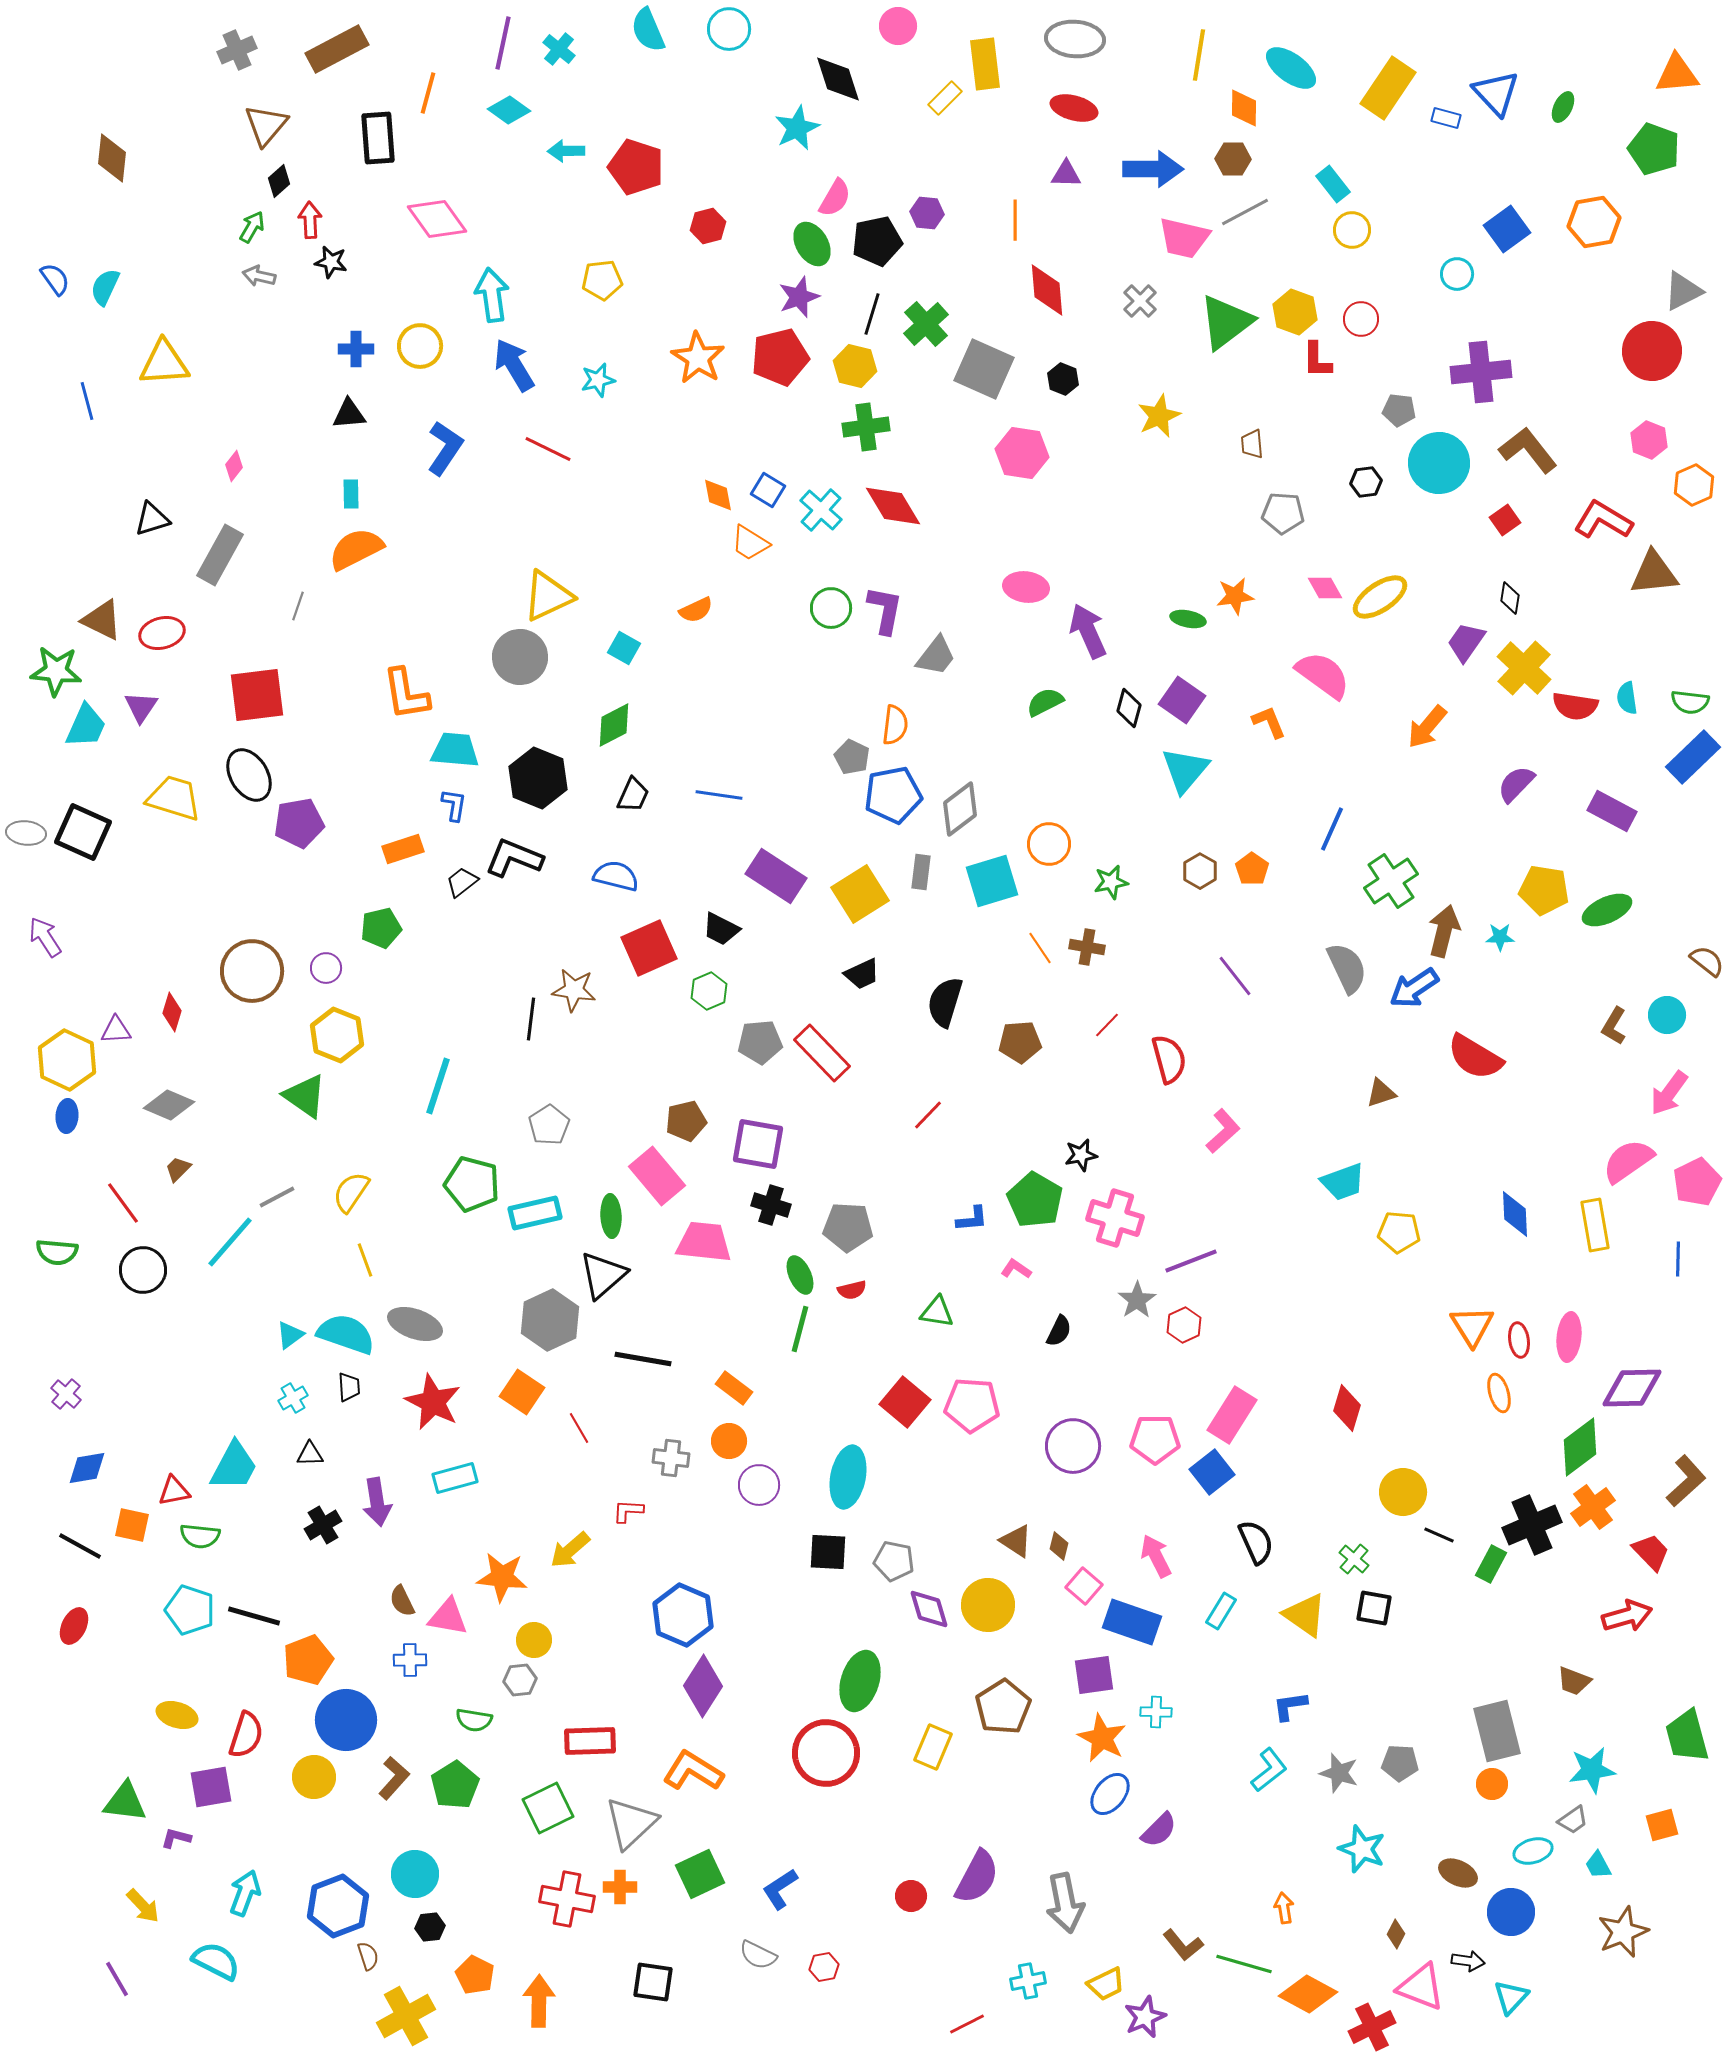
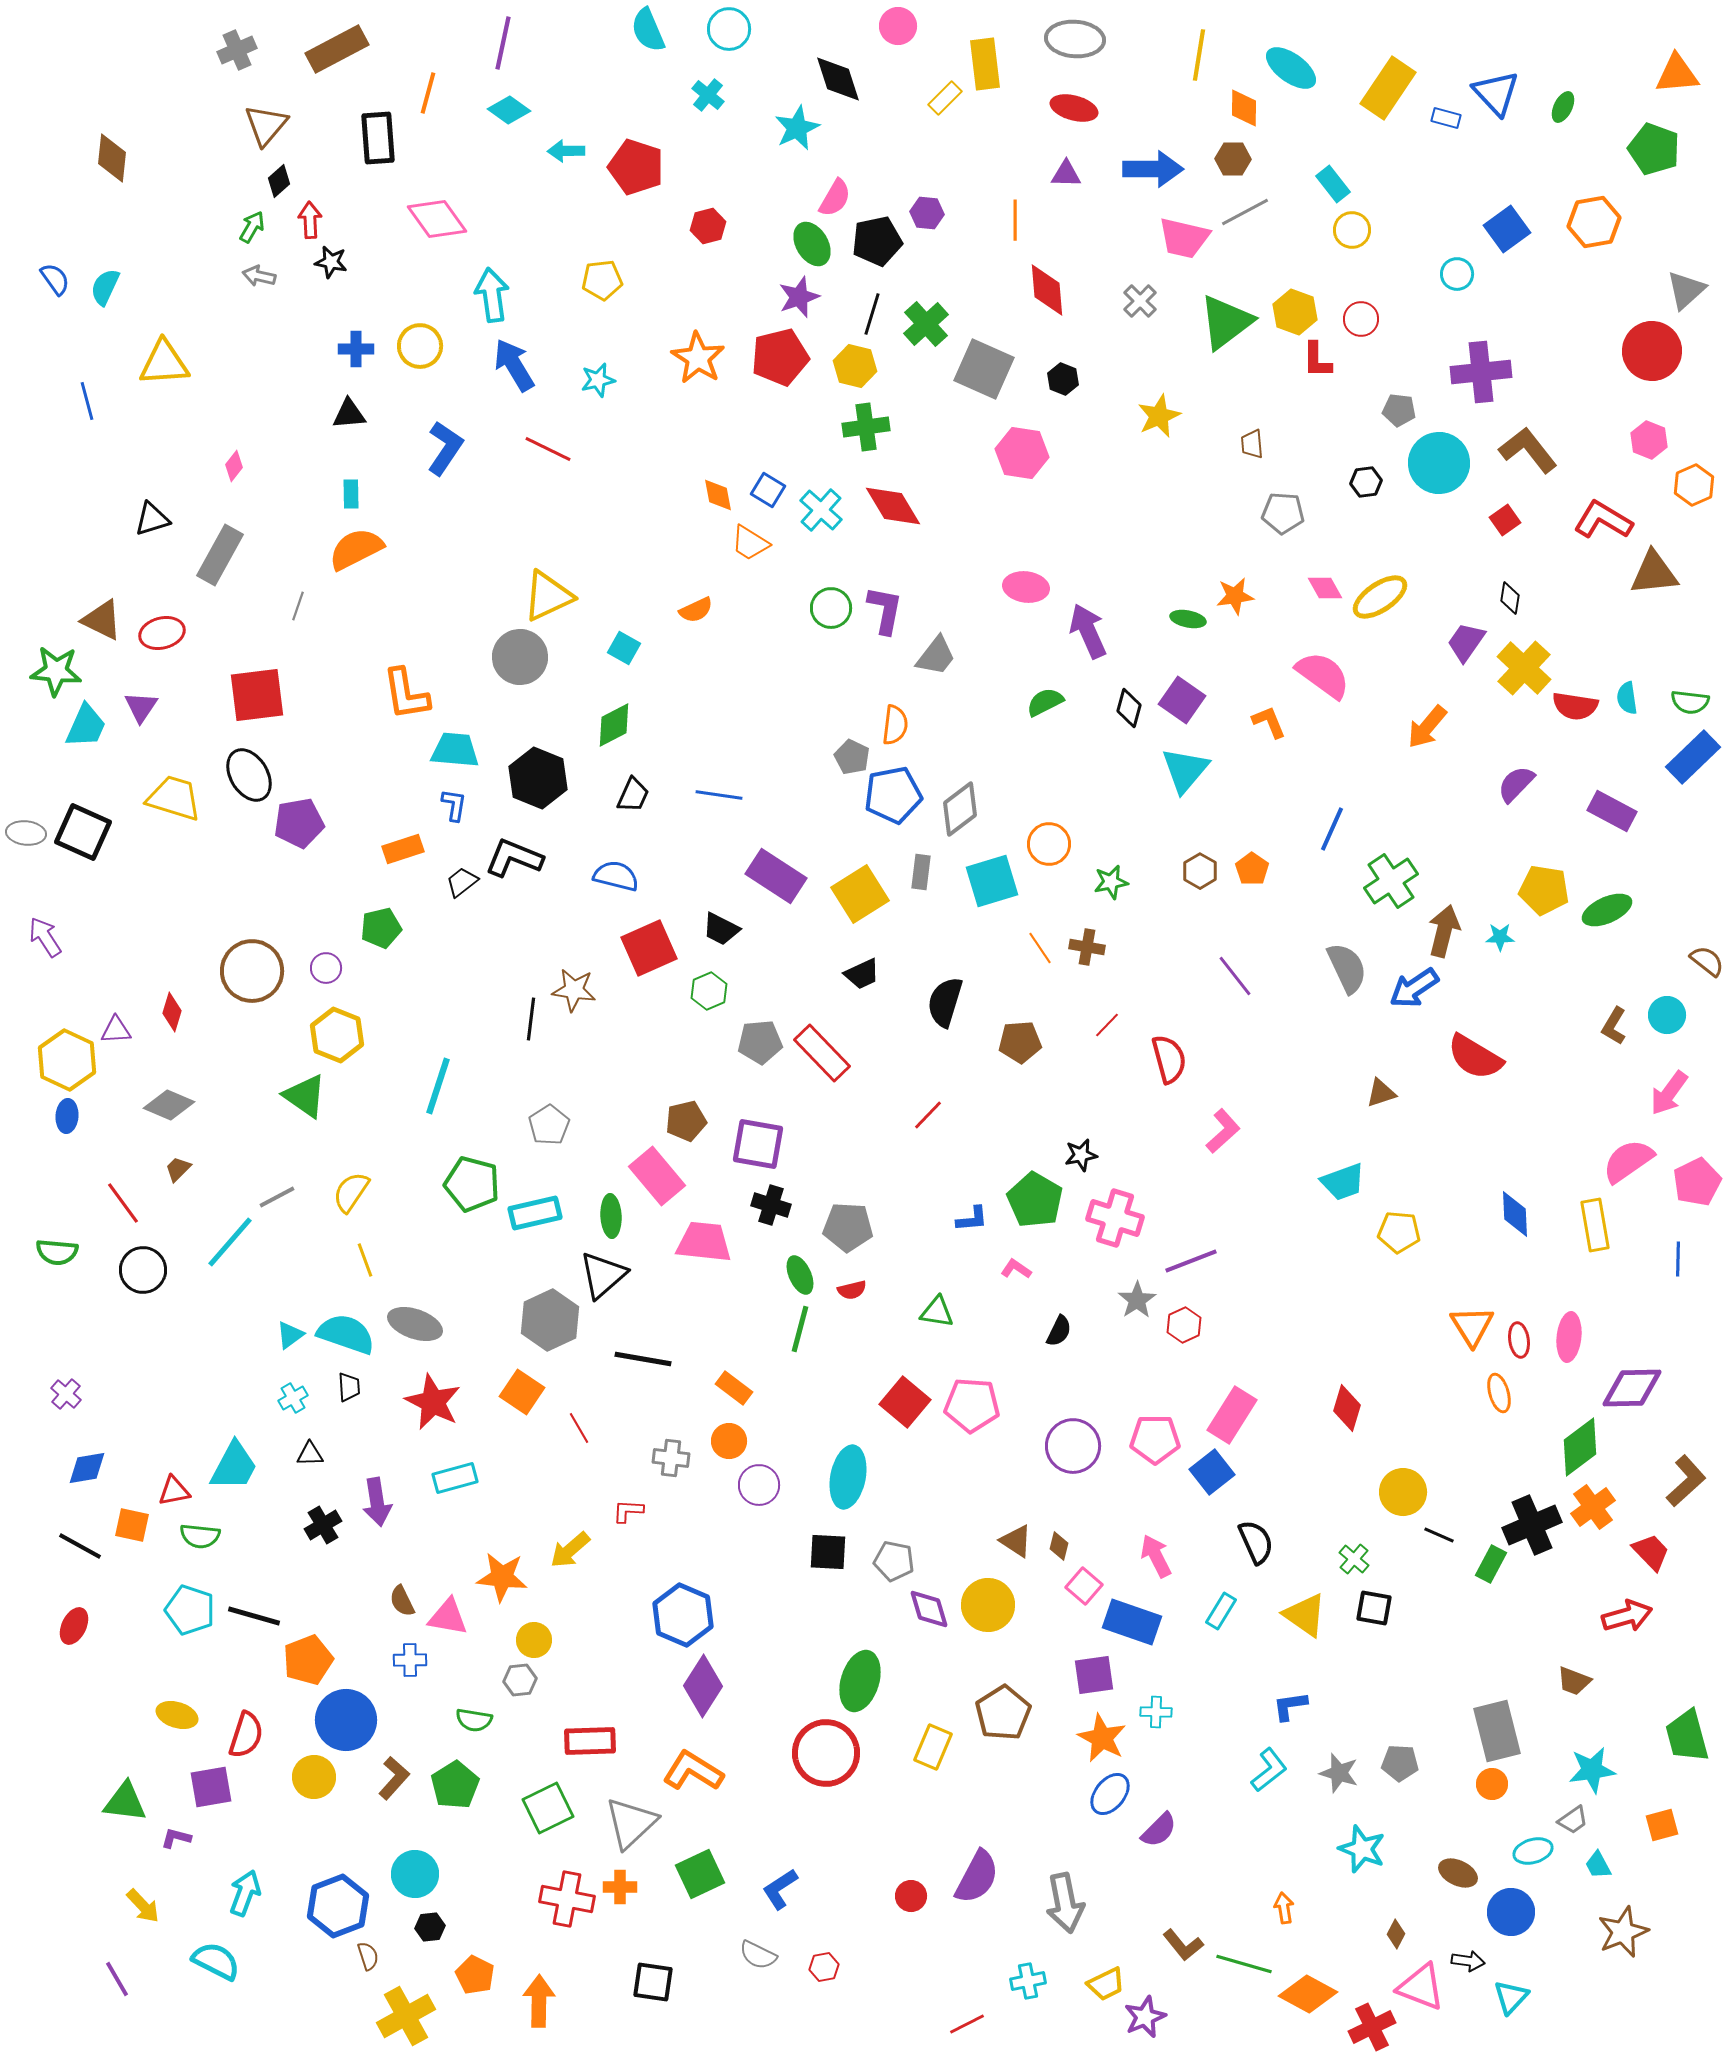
cyan cross at (559, 49): moved 149 px right, 46 px down
gray triangle at (1683, 291): moved 3 px right, 1 px up; rotated 15 degrees counterclockwise
brown pentagon at (1003, 1707): moved 6 px down
